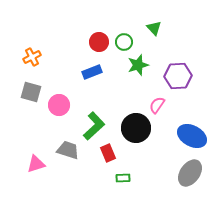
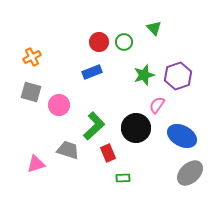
green star: moved 6 px right, 10 px down
purple hexagon: rotated 16 degrees counterclockwise
blue ellipse: moved 10 px left
gray ellipse: rotated 12 degrees clockwise
